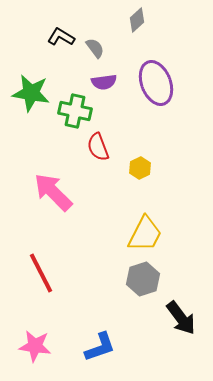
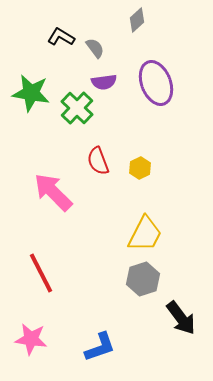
green cross: moved 2 px right, 3 px up; rotated 32 degrees clockwise
red semicircle: moved 14 px down
pink star: moved 4 px left, 7 px up
